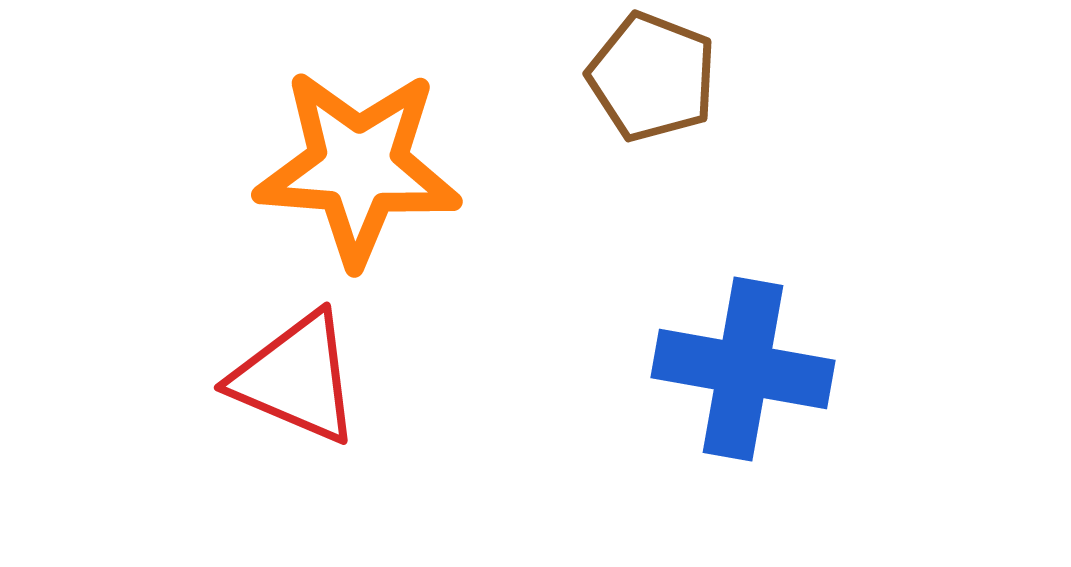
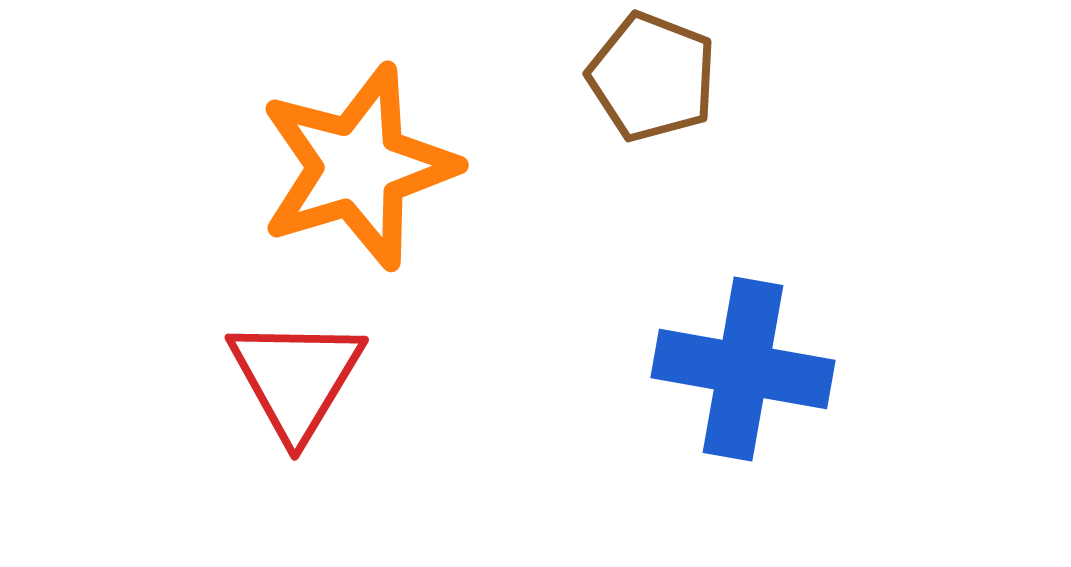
orange star: rotated 21 degrees counterclockwise
red triangle: rotated 38 degrees clockwise
